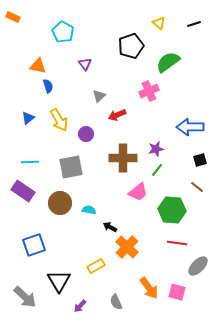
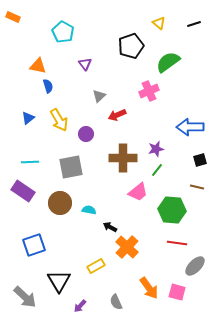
brown line: rotated 24 degrees counterclockwise
gray ellipse: moved 3 px left
